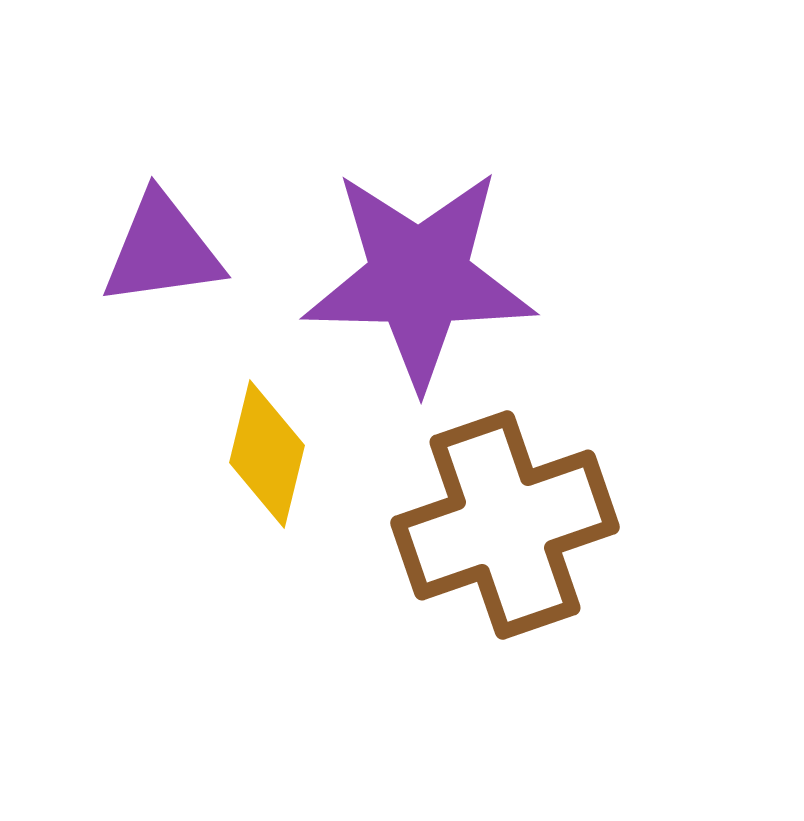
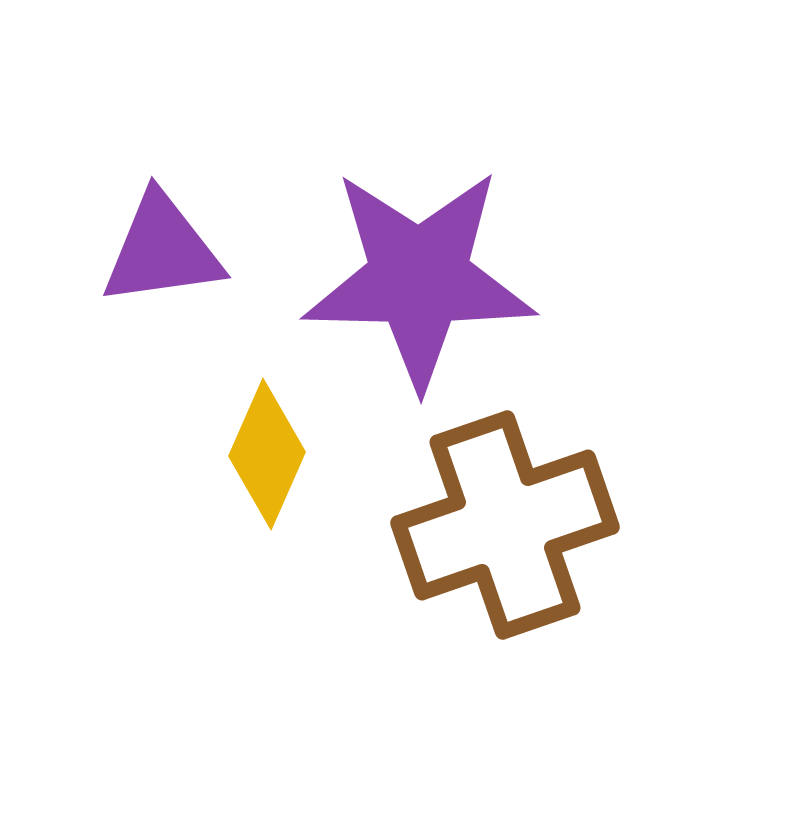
yellow diamond: rotated 10 degrees clockwise
